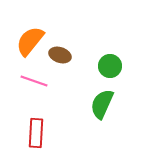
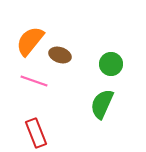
green circle: moved 1 px right, 2 px up
red rectangle: rotated 24 degrees counterclockwise
